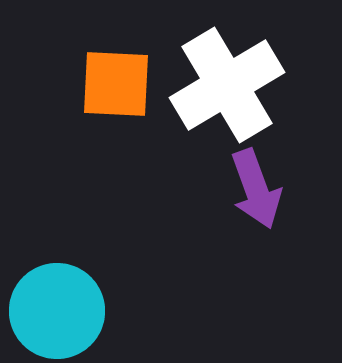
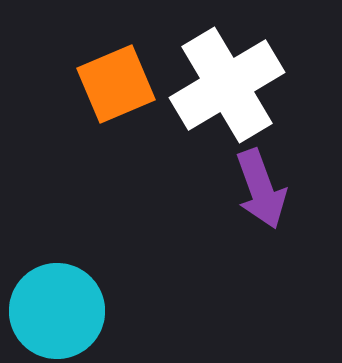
orange square: rotated 26 degrees counterclockwise
purple arrow: moved 5 px right
